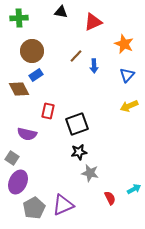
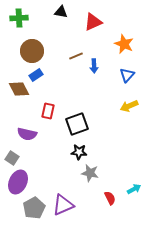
brown line: rotated 24 degrees clockwise
black star: rotated 14 degrees clockwise
